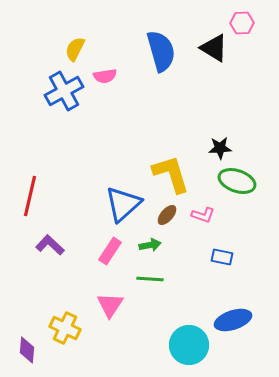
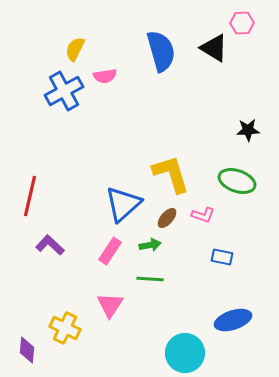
black star: moved 28 px right, 18 px up
brown ellipse: moved 3 px down
cyan circle: moved 4 px left, 8 px down
